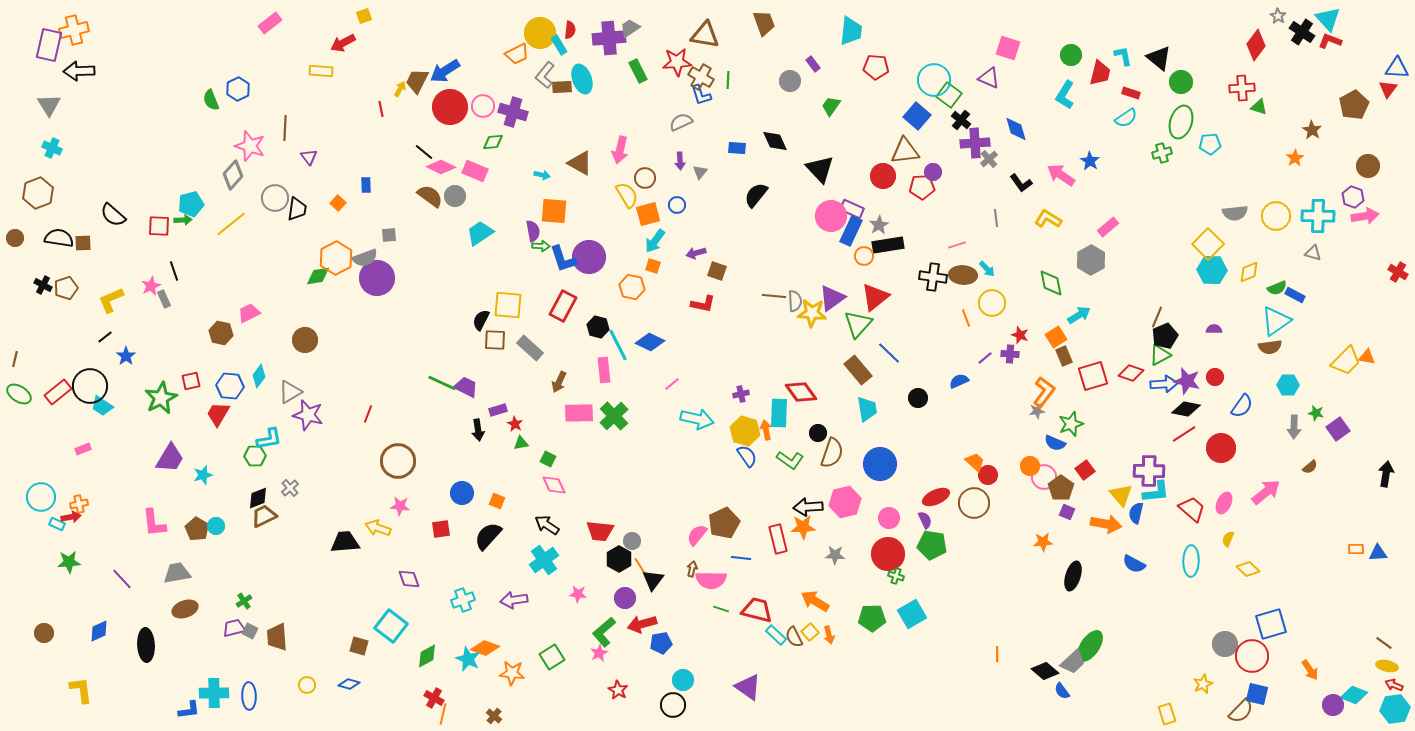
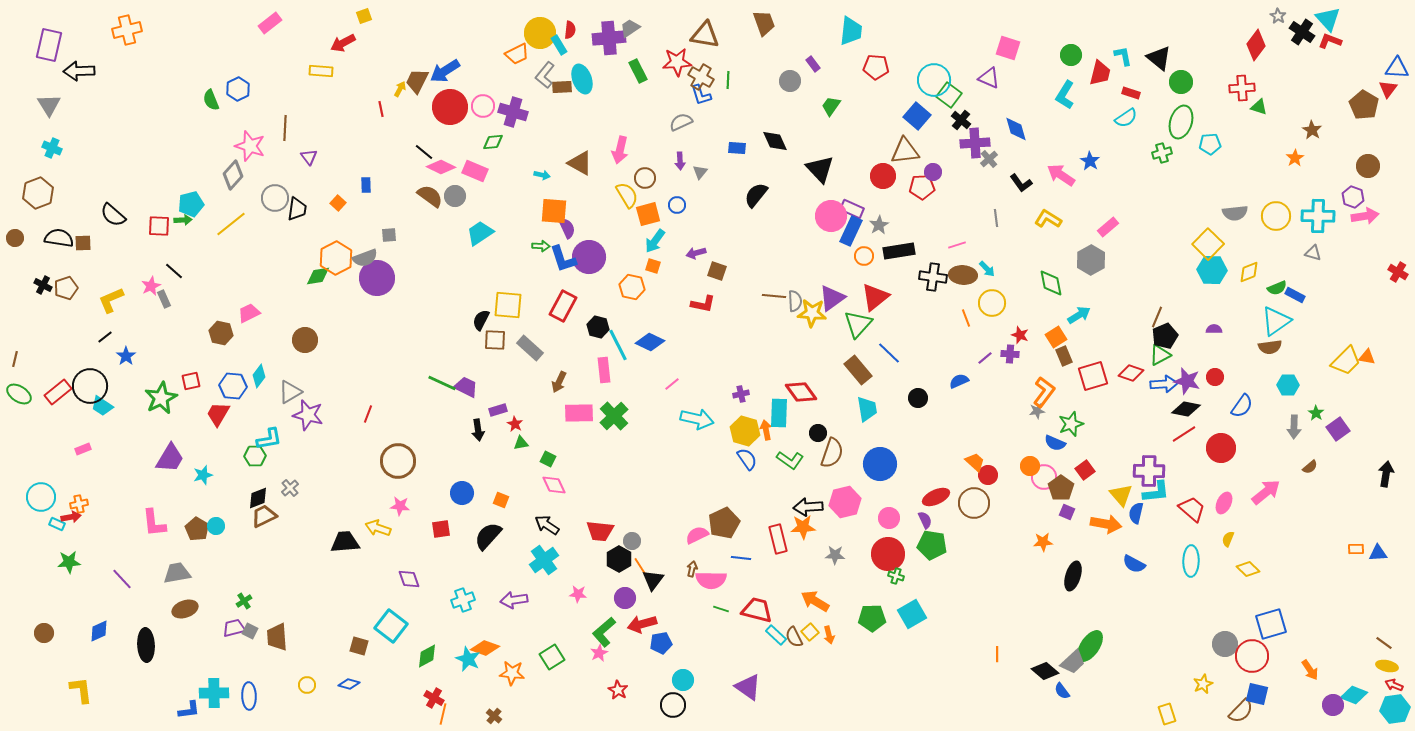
orange cross at (74, 30): moved 53 px right
brown pentagon at (1354, 105): moved 10 px right; rotated 12 degrees counterclockwise
purple semicircle at (533, 231): moved 34 px right, 3 px up; rotated 15 degrees counterclockwise
black rectangle at (888, 245): moved 11 px right, 6 px down
black line at (174, 271): rotated 30 degrees counterclockwise
blue hexagon at (230, 386): moved 3 px right
green star at (1316, 413): rotated 21 degrees clockwise
blue semicircle at (747, 456): moved 3 px down
orange square at (497, 501): moved 4 px right, 1 px up
pink semicircle at (697, 535): rotated 25 degrees clockwise
